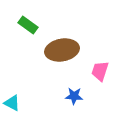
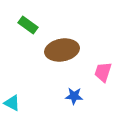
pink trapezoid: moved 3 px right, 1 px down
